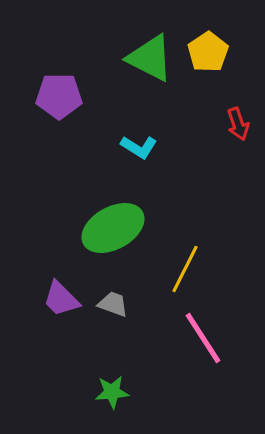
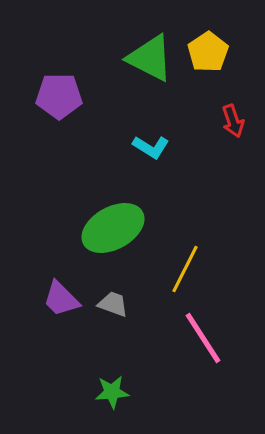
red arrow: moved 5 px left, 3 px up
cyan L-shape: moved 12 px right
